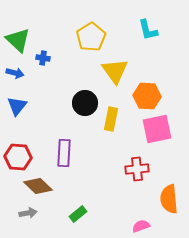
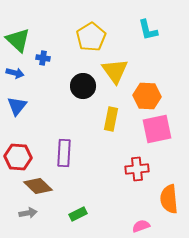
black circle: moved 2 px left, 17 px up
green rectangle: rotated 12 degrees clockwise
